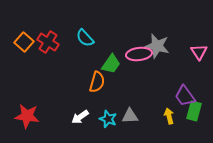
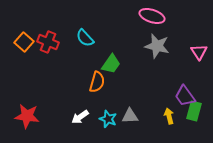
red cross: rotated 10 degrees counterclockwise
pink ellipse: moved 13 px right, 38 px up; rotated 25 degrees clockwise
